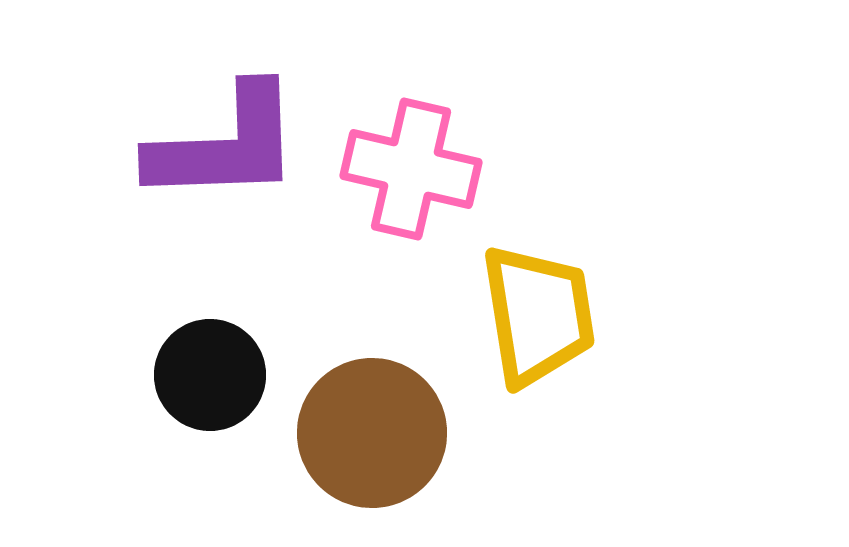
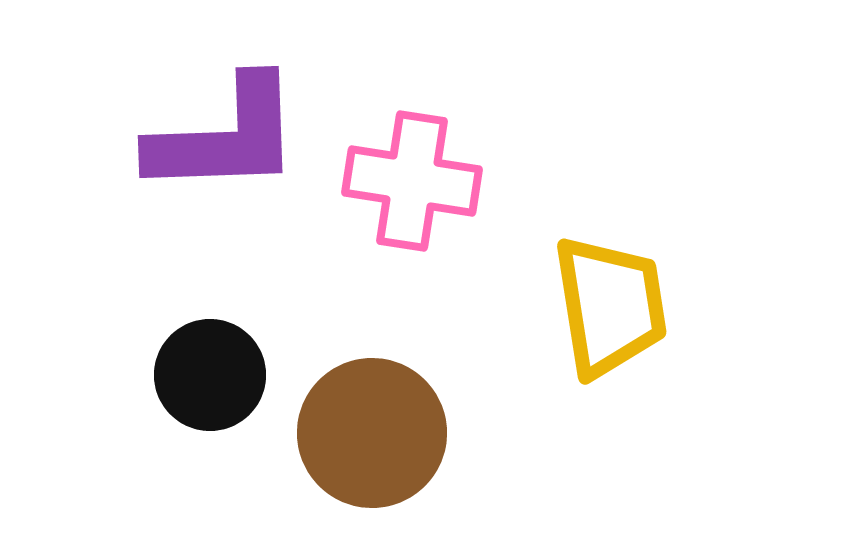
purple L-shape: moved 8 px up
pink cross: moved 1 px right, 12 px down; rotated 4 degrees counterclockwise
yellow trapezoid: moved 72 px right, 9 px up
